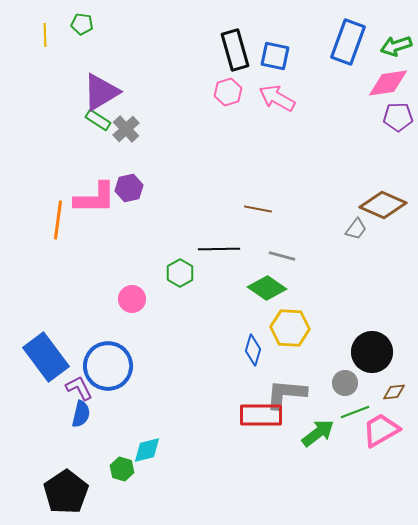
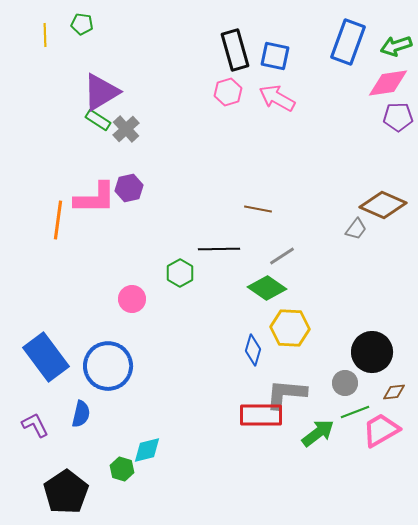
gray line at (282, 256): rotated 48 degrees counterclockwise
purple L-shape at (79, 388): moved 44 px left, 37 px down
